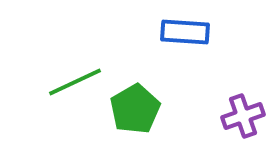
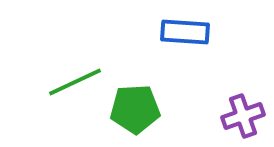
green pentagon: rotated 27 degrees clockwise
